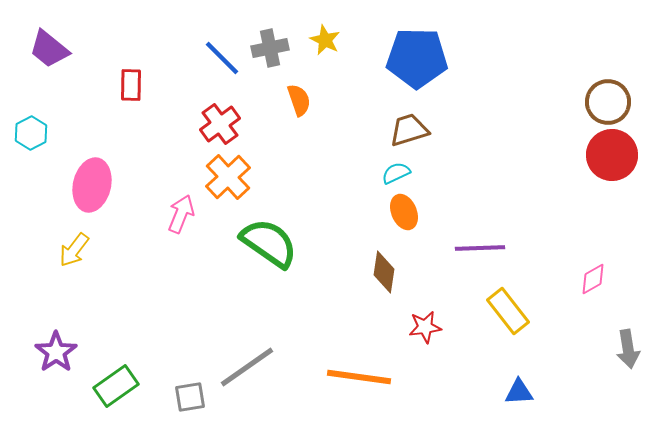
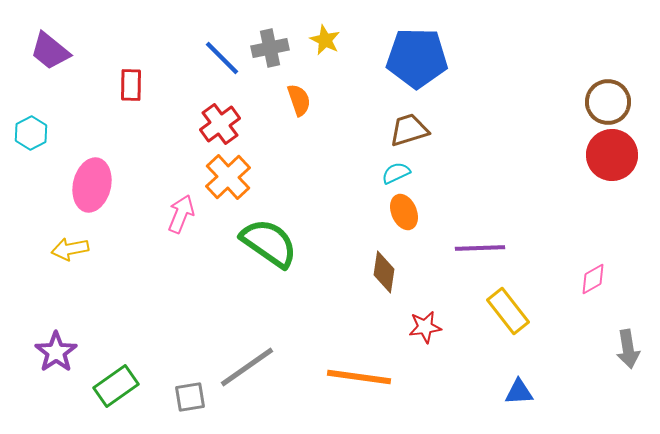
purple trapezoid: moved 1 px right, 2 px down
yellow arrow: moved 4 px left, 1 px up; rotated 42 degrees clockwise
